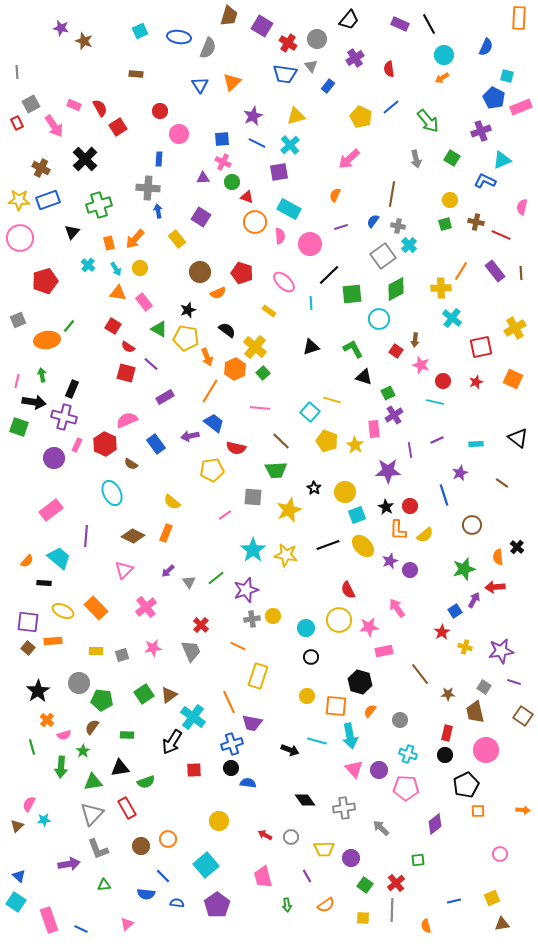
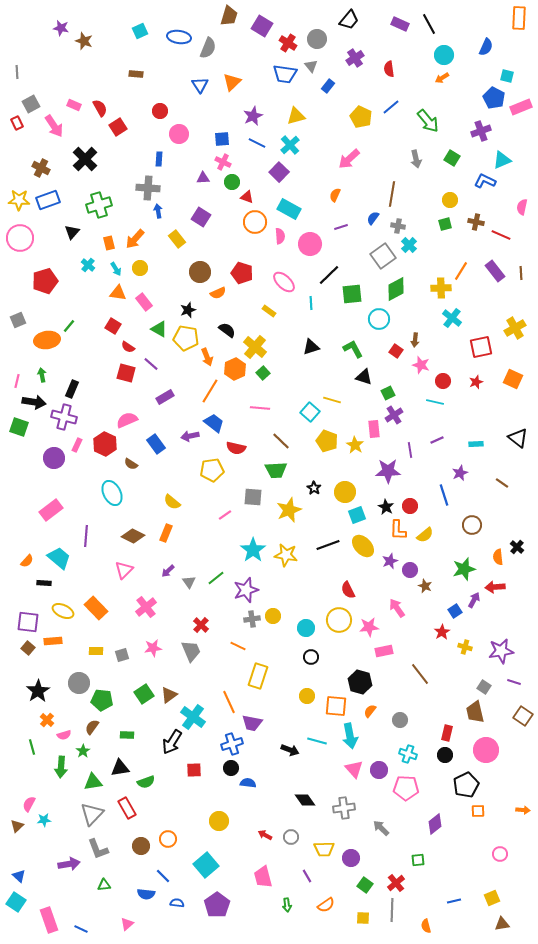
purple square at (279, 172): rotated 36 degrees counterclockwise
blue semicircle at (373, 221): moved 3 px up
brown star at (448, 694): moved 23 px left, 108 px up; rotated 24 degrees clockwise
